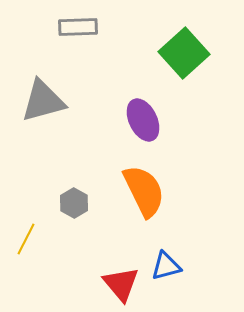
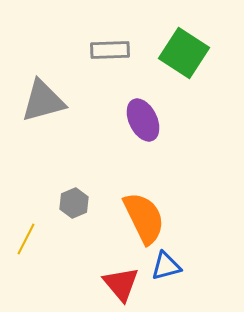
gray rectangle: moved 32 px right, 23 px down
green square: rotated 15 degrees counterclockwise
orange semicircle: moved 27 px down
gray hexagon: rotated 8 degrees clockwise
